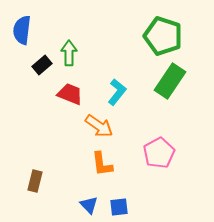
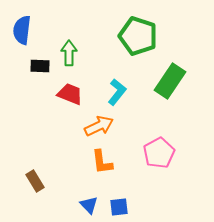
green pentagon: moved 25 px left
black rectangle: moved 2 px left, 1 px down; rotated 42 degrees clockwise
orange arrow: rotated 60 degrees counterclockwise
orange L-shape: moved 2 px up
brown rectangle: rotated 45 degrees counterclockwise
